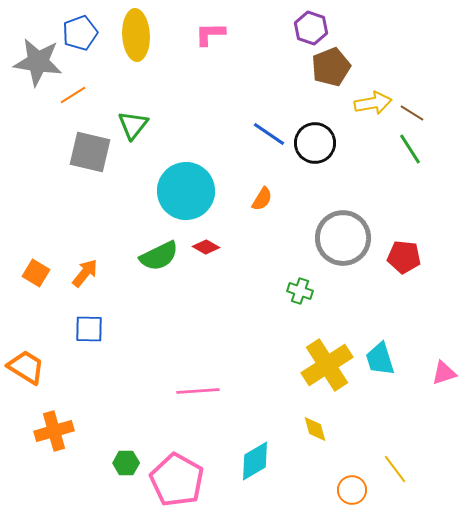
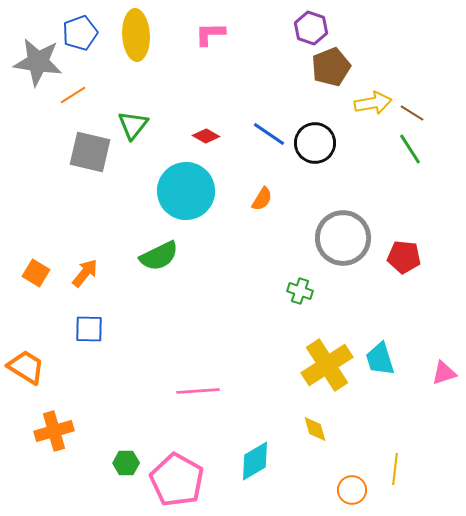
red diamond: moved 111 px up
yellow line: rotated 44 degrees clockwise
